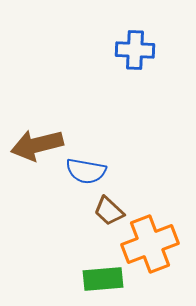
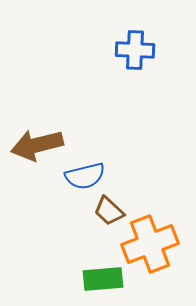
blue semicircle: moved 1 px left, 5 px down; rotated 24 degrees counterclockwise
